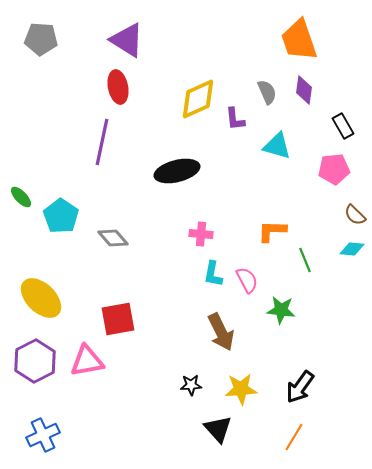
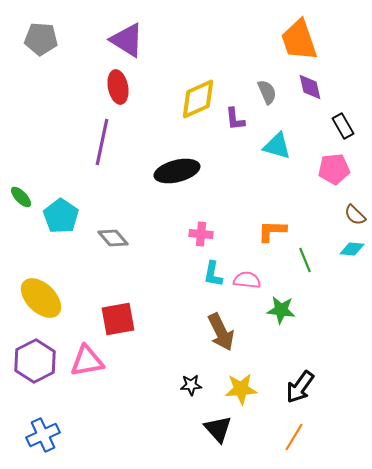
purple diamond: moved 6 px right, 3 px up; rotated 20 degrees counterclockwise
pink semicircle: rotated 56 degrees counterclockwise
